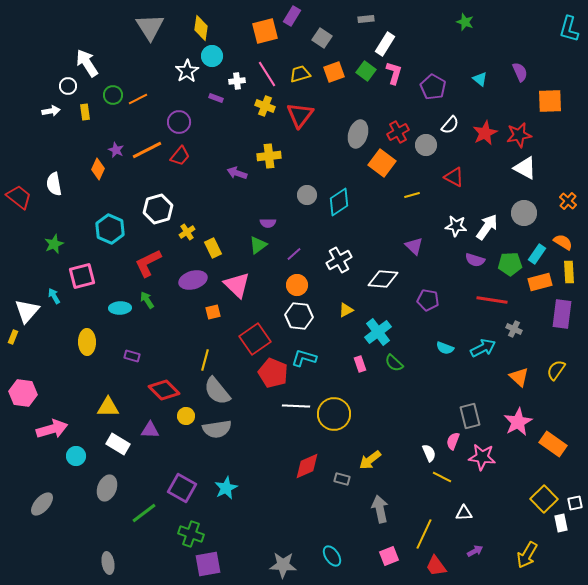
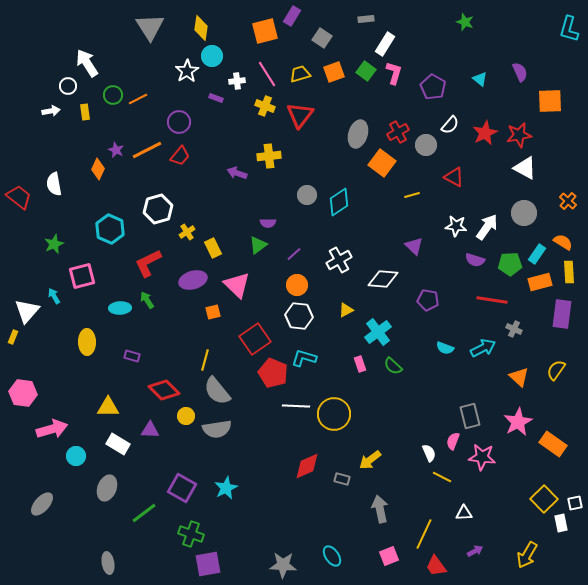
green semicircle at (394, 363): moved 1 px left, 3 px down
